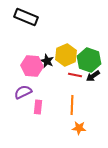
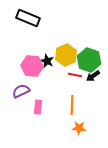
black rectangle: moved 2 px right, 1 px down
purple semicircle: moved 2 px left, 1 px up
